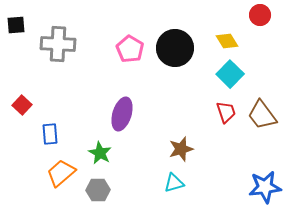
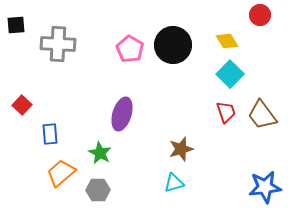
black circle: moved 2 px left, 3 px up
